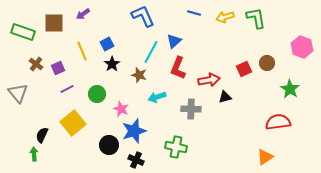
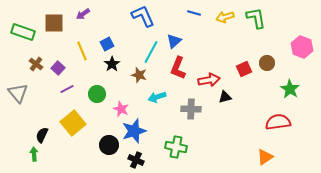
purple square: rotated 24 degrees counterclockwise
